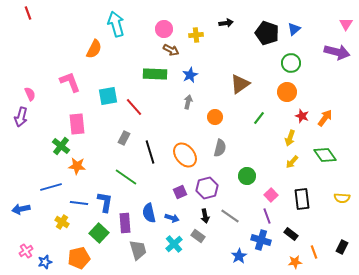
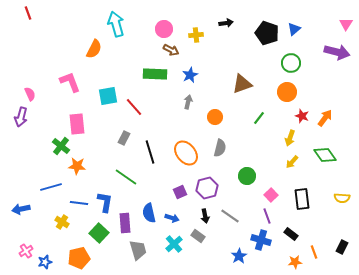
brown triangle at (240, 84): moved 2 px right; rotated 15 degrees clockwise
orange ellipse at (185, 155): moved 1 px right, 2 px up
